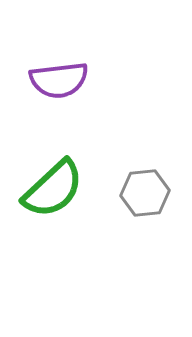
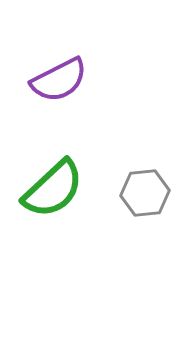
purple semicircle: rotated 20 degrees counterclockwise
